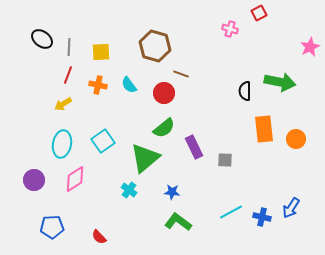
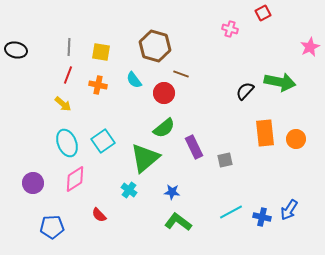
red square: moved 4 px right
black ellipse: moved 26 px left, 11 px down; rotated 25 degrees counterclockwise
yellow square: rotated 12 degrees clockwise
cyan semicircle: moved 5 px right, 5 px up
black semicircle: rotated 42 degrees clockwise
yellow arrow: rotated 108 degrees counterclockwise
orange rectangle: moved 1 px right, 4 px down
cyan ellipse: moved 5 px right, 1 px up; rotated 32 degrees counterclockwise
gray square: rotated 14 degrees counterclockwise
purple circle: moved 1 px left, 3 px down
blue arrow: moved 2 px left, 2 px down
red semicircle: moved 22 px up
